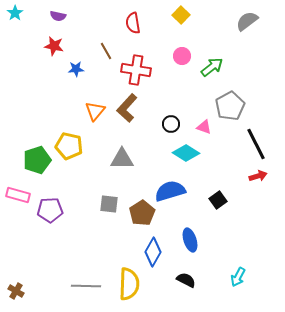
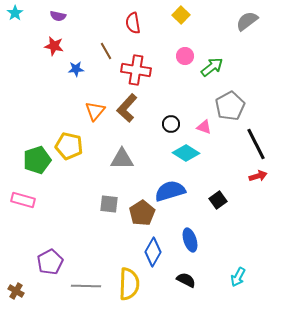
pink circle: moved 3 px right
pink rectangle: moved 5 px right, 5 px down
purple pentagon: moved 52 px down; rotated 25 degrees counterclockwise
